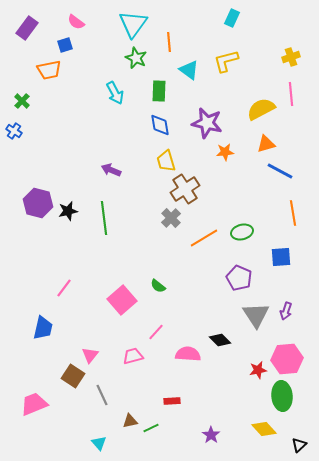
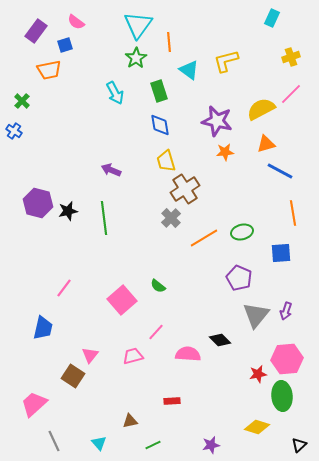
cyan rectangle at (232, 18): moved 40 px right
cyan triangle at (133, 24): moved 5 px right, 1 px down
purple rectangle at (27, 28): moved 9 px right, 3 px down
green star at (136, 58): rotated 15 degrees clockwise
green rectangle at (159, 91): rotated 20 degrees counterclockwise
pink line at (291, 94): rotated 50 degrees clockwise
purple star at (207, 123): moved 10 px right, 2 px up
blue square at (281, 257): moved 4 px up
gray triangle at (256, 315): rotated 12 degrees clockwise
red star at (258, 370): moved 4 px down
gray line at (102, 395): moved 48 px left, 46 px down
pink trapezoid at (34, 404): rotated 20 degrees counterclockwise
green line at (151, 428): moved 2 px right, 17 px down
yellow diamond at (264, 429): moved 7 px left, 2 px up; rotated 30 degrees counterclockwise
purple star at (211, 435): moved 10 px down; rotated 24 degrees clockwise
